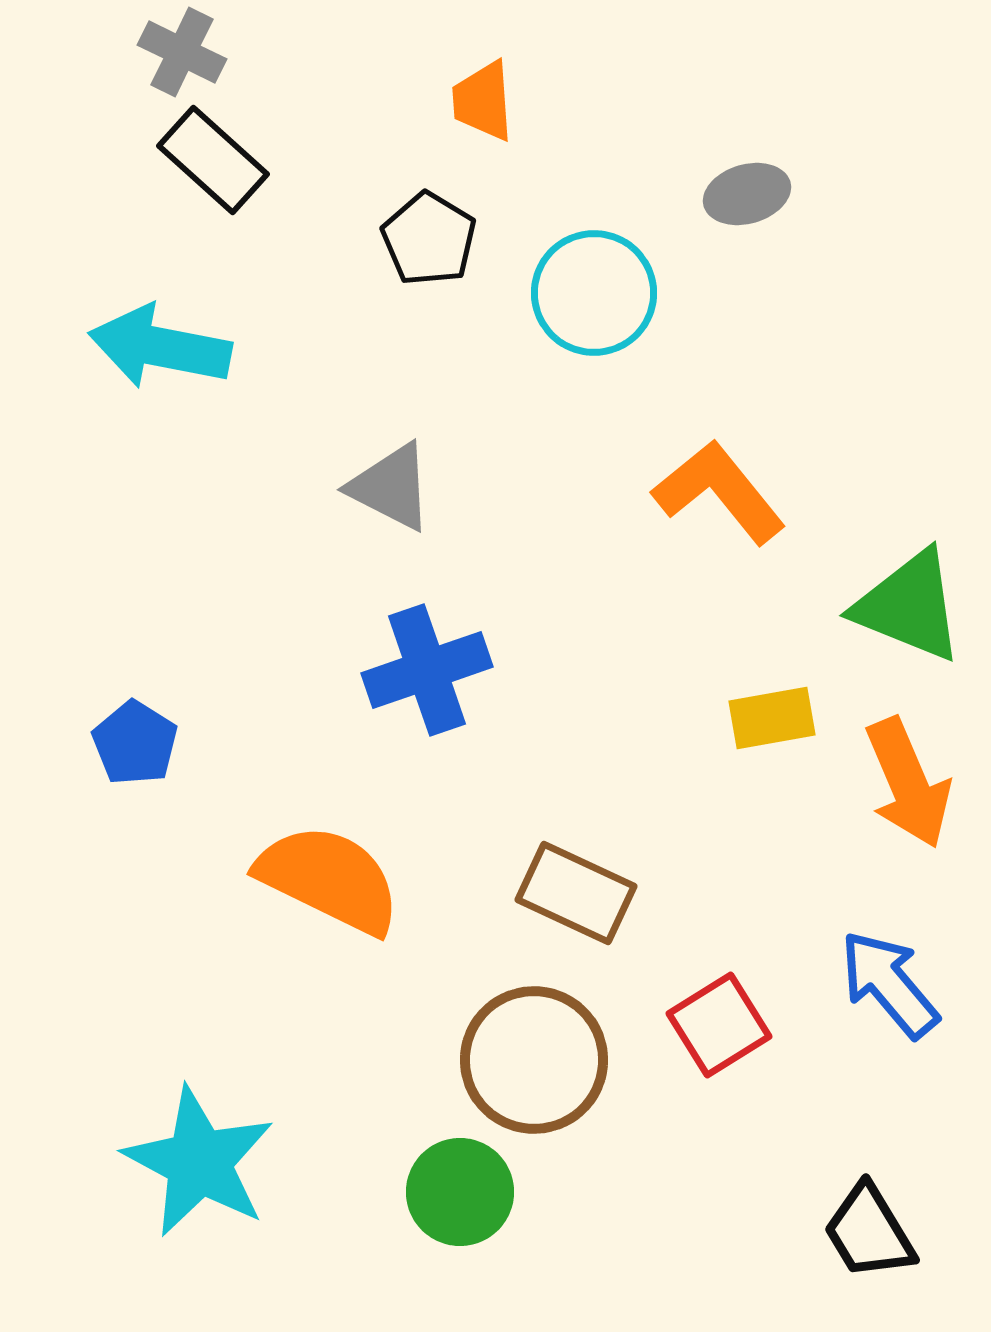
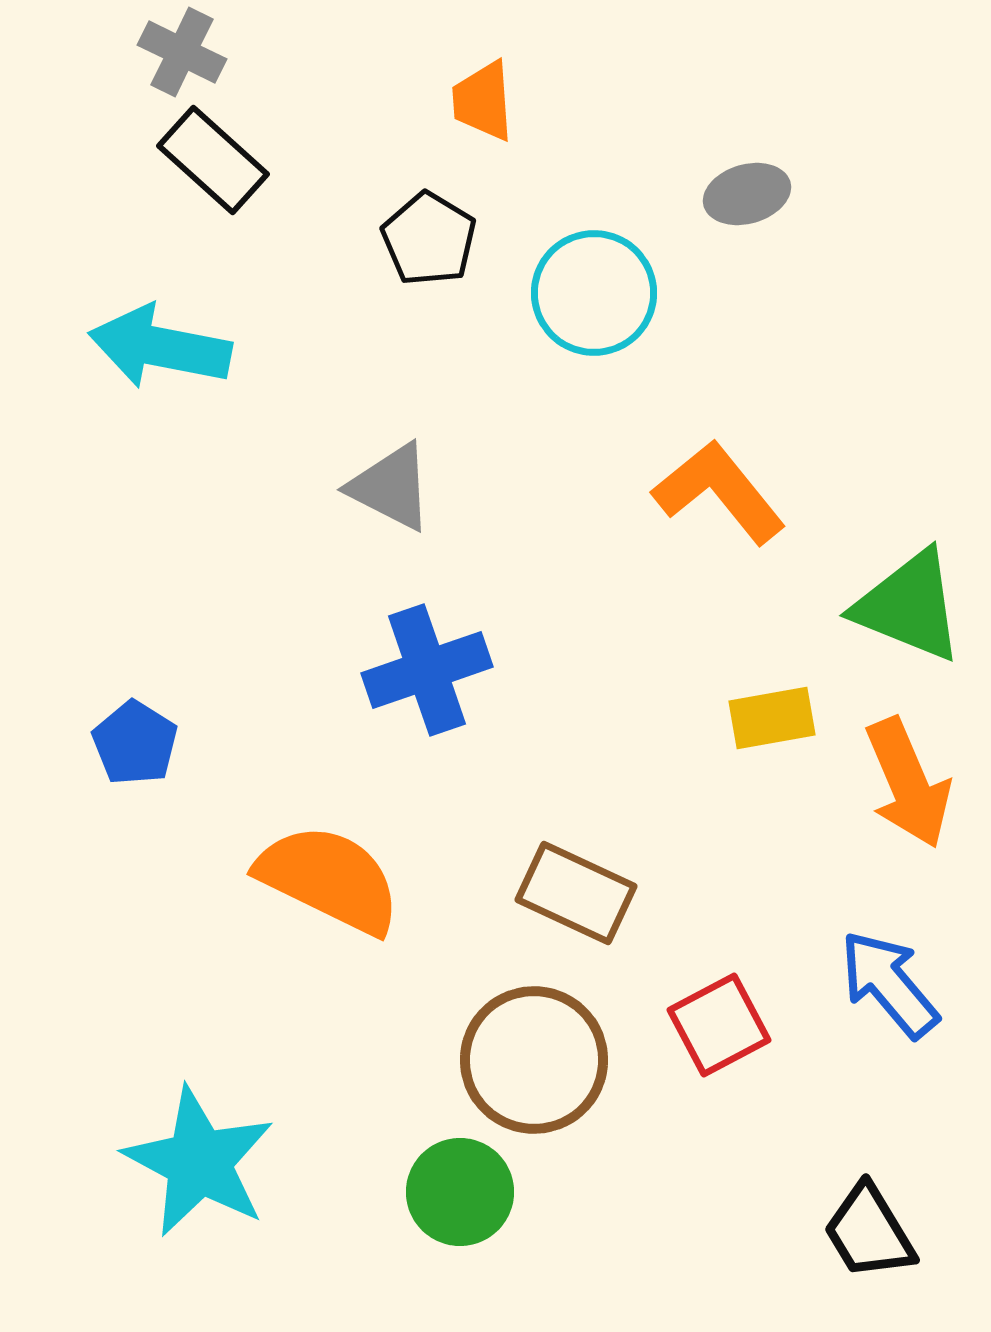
red square: rotated 4 degrees clockwise
